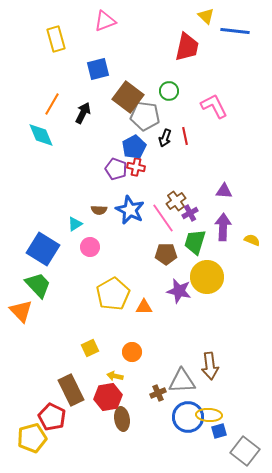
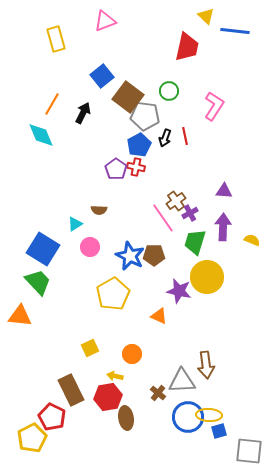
blue square at (98, 69): moved 4 px right, 7 px down; rotated 25 degrees counterclockwise
pink L-shape at (214, 106): rotated 60 degrees clockwise
blue pentagon at (134, 147): moved 5 px right, 2 px up
purple pentagon at (116, 169): rotated 15 degrees clockwise
blue star at (130, 210): moved 46 px down
brown pentagon at (166, 254): moved 12 px left, 1 px down
green trapezoid at (38, 285): moved 3 px up
orange triangle at (144, 307): moved 15 px right, 9 px down; rotated 24 degrees clockwise
orange triangle at (21, 311): moved 1 px left, 5 px down; rotated 40 degrees counterclockwise
orange circle at (132, 352): moved 2 px down
brown arrow at (210, 366): moved 4 px left, 1 px up
brown cross at (158, 393): rotated 28 degrees counterclockwise
brown ellipse at (122, 419): moved 4 px right, 1 px up
yellow pentagon at (32, 438): rotated 12 degrees counterclockwise
gray square at (245, 451): moved 4 px right; rotated 32 degrees counterclockwise
